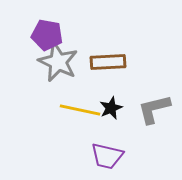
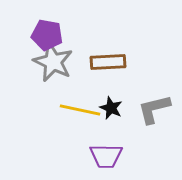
gray star: moved 5 px left
black star: rotated 25 degrees counterclockwise
purple trapezoid: moved 1 px left; rotated 12 degrees counterclockwise
